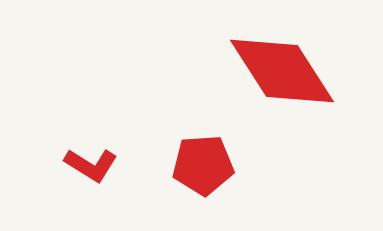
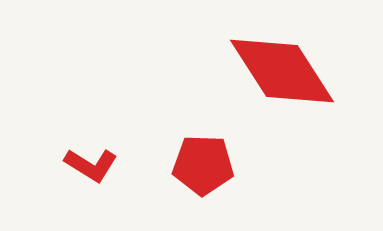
red pentagon: rotated 6 degrees clockwise
